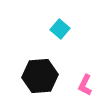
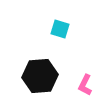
cyan square: rotated 24 degrees counterclockwise
